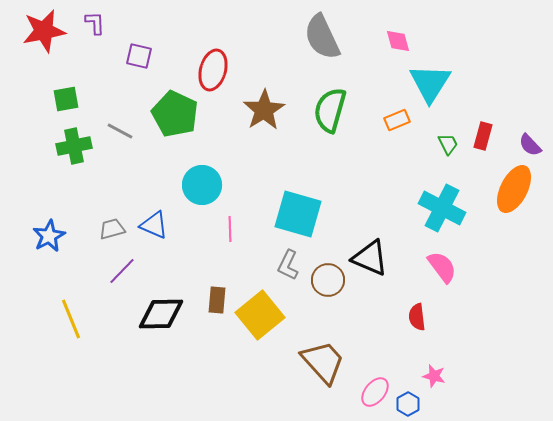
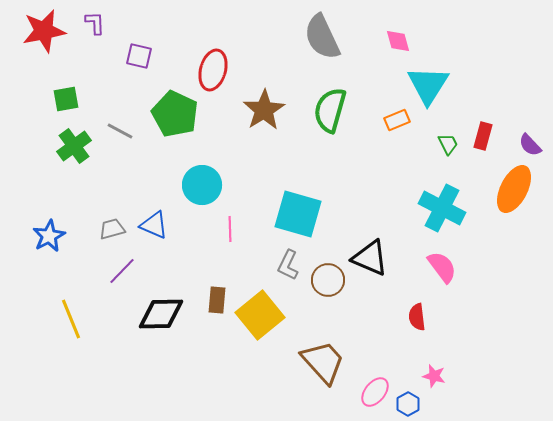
cyan triangle: moved 2 px left, 2 px down
green cross: rotated 24 degrees counterclockwise
